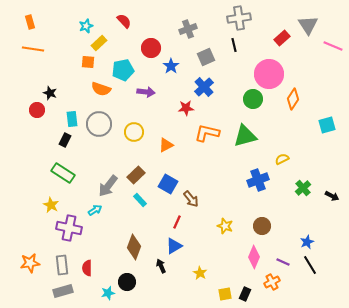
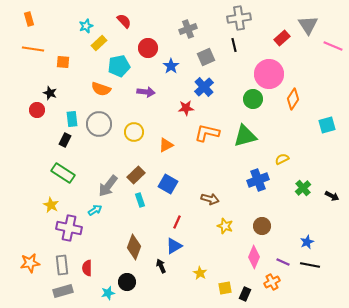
orange rectangle at (30, 22): moved 1 px left, 3 px up
red circle at (151, 48): moved 3 px left
orange square at (88, 62): moved 25 px left
cyan pentagon at (123, 70): moved 4 px left, 4 px up
brown arrow at (191, 199): moved 19 px right; rotated 36 degrees counterclockwise
cyan rectangle at (140, 200): rotated 24 degrees clockwise
black line at (310, 265): rotated 48 degrees counterclockwise
yellow square at (225, 294): moved 6 px up
